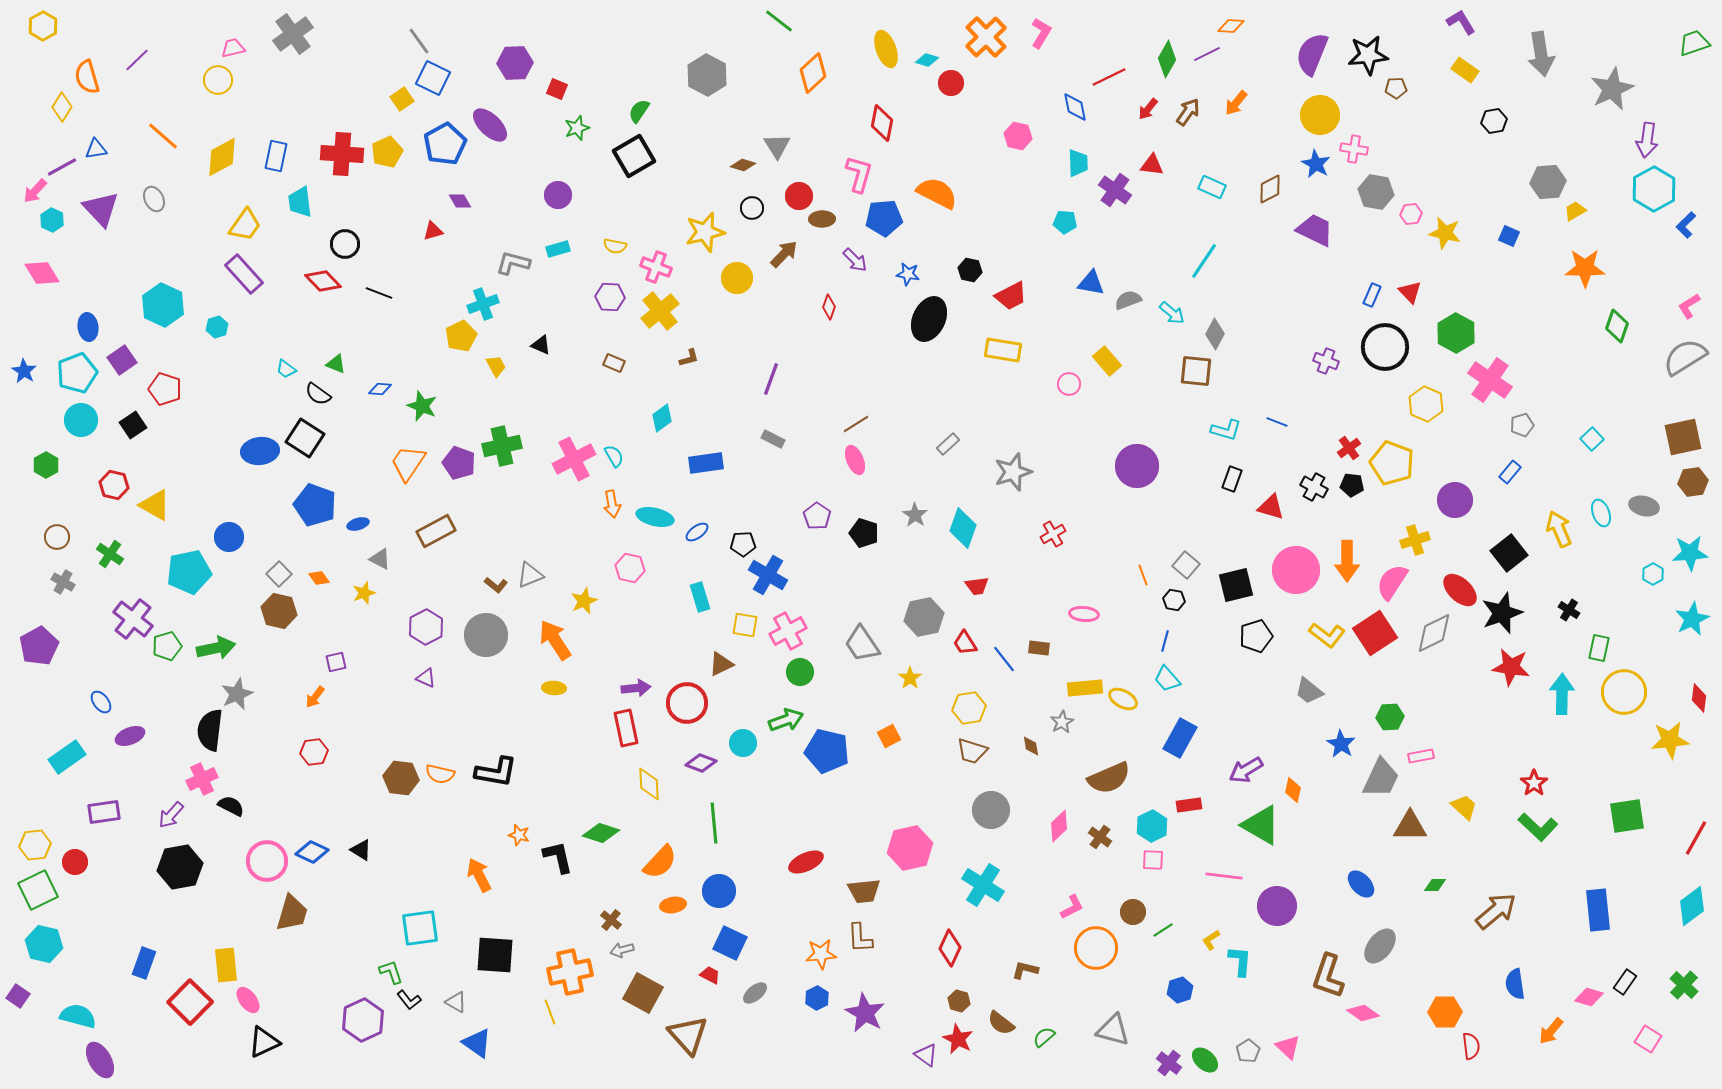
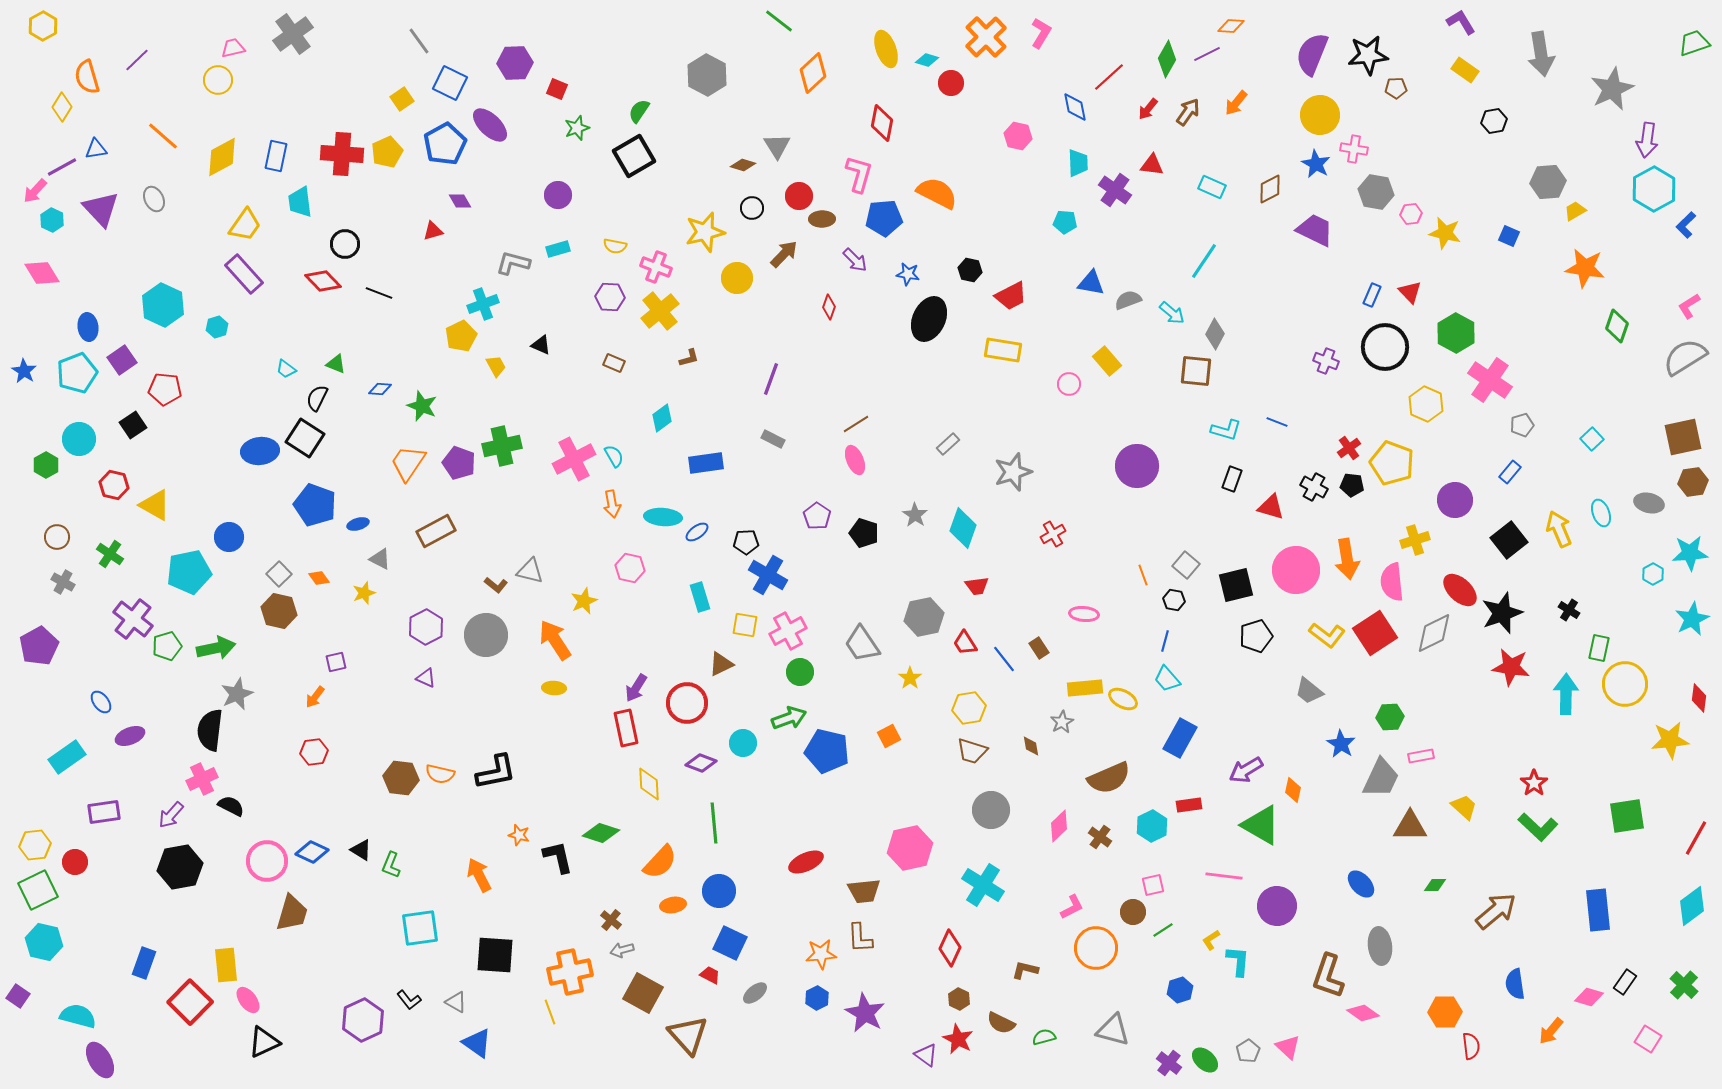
red line at (1109, 77): rotated 16 degrees counterclockwise
blue square at (433, 78): moved 17 px right, 5 px down
orange star at (1585, 268): rotated 9 degrees clockwise
red pentagon at (165, 389): rotated 12 degrees counterclockwise
black semicircle at (318, 394): moved 1 px left, 4 px down; rotated 80 degrees clockwise
cyan circle at (81, 420): moved 2 px left, 19 px down
gray ellipse at (1644, 506): moved 5 px right, 3 px up
cyan ellipse at (655, 517): moved 8 px right; rotated 9 degrees counterclockwise
black pentagon at (743, 544): moved 3 px right, 2 px up
black square at (1509, 553): moved 13 px up
orange arrow at (1347, 561): moved 2 px up; rotated 9 degrees counterclockwise
gray triangle at (530, 575): moved 4 px up; rotated 36 degrees clockwise
pink semicircle at (1392, 582): rotated 39 degrees counterclockwise
brown rectangle at (1039, 648): rotated 50 degrees clockwise
purple arrow at (636, 688): rotated 128 degrees clockwise
yellow circle at (1624, 692): moved 1 px right, 8 px up
cyan arrow at (1562, 694): moved 4 px right
green arrow at (786, 720): moved 3 px right, 2 px up
black L-shape at (496, 772): rotated 21 degrees counterclockwise
pink square at (1153, 860): moved 25 px down; rotated 15 degrees counterclockwise
cyan hexagon at (44, 944): moved 2 px up
gray ellipse at (1380, 946): rotated 45 degrees counterclockwise
cyan L-shape at (1240, 961): moved 2 px left
green L-shape at (391, 972): moved 107 px up; rotated 140 degrees counterclockwise
brown hexagon at (959, 1001): moved 2 px up; rotated 10 degrees clockwise
brown semicircle at (1001, 1023): rotated 12 degrees counterclockwise
green semicircle at (1044, 1037): rotated 25 degrees clockwise
